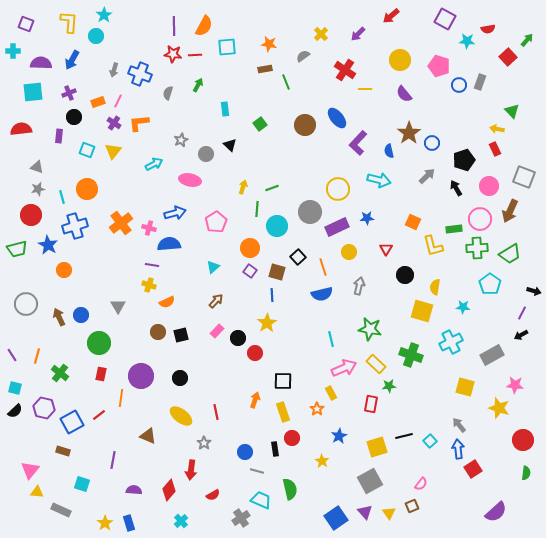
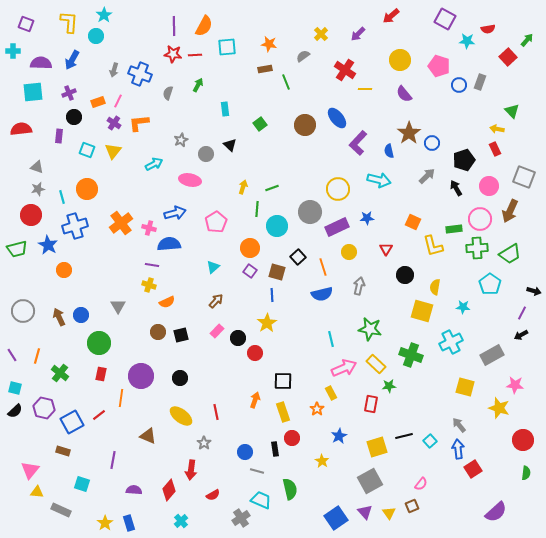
gray circle at (26, 304): moved 3 px left, 7 px down
